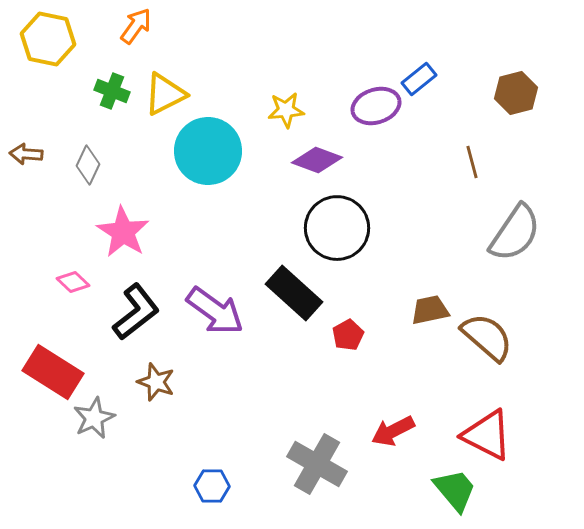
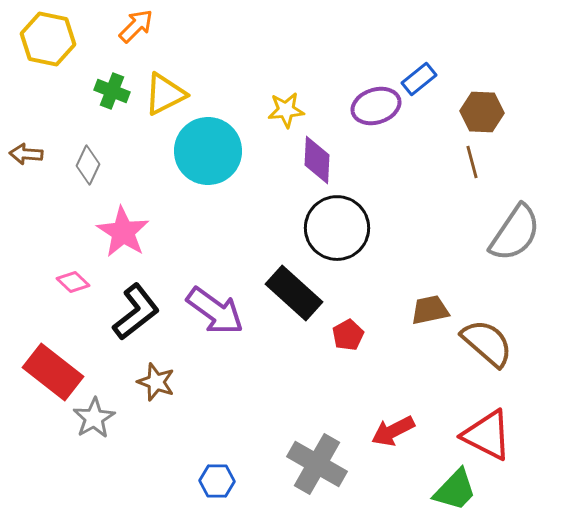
orange arrow: rotated 9 degrees clockwise
brown hexagon: moved 34 px left, 19 px down; rotated 18 degrees clockwise
purple diamond: rotated 72 degrees clockwise
brown semicircle: moved 6 px down
red rectangle: rotated 6 degrees clockwise
gray star: rotated 6 degrees counterclockwise
blue hexagon: moved 5 px right, 5 px up
green trapezoid: rotated 84 degrees clockwise
